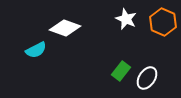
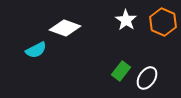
white star: moved 1 px down; rotated 10 degrees clockwise
